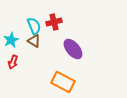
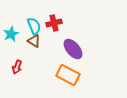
red cross: moved 1 px down
cyan star: moved 6 px up
red arrow: moved 4 px right, 5 px down
orange rectangle: moved 5 px right, 7 px up
